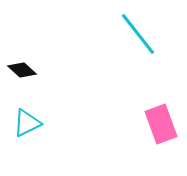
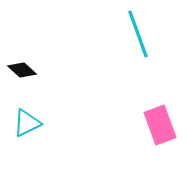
cyan line: rotated 18 degrees clockwise
pink rectangle: moved 1 px left, 1 px down
